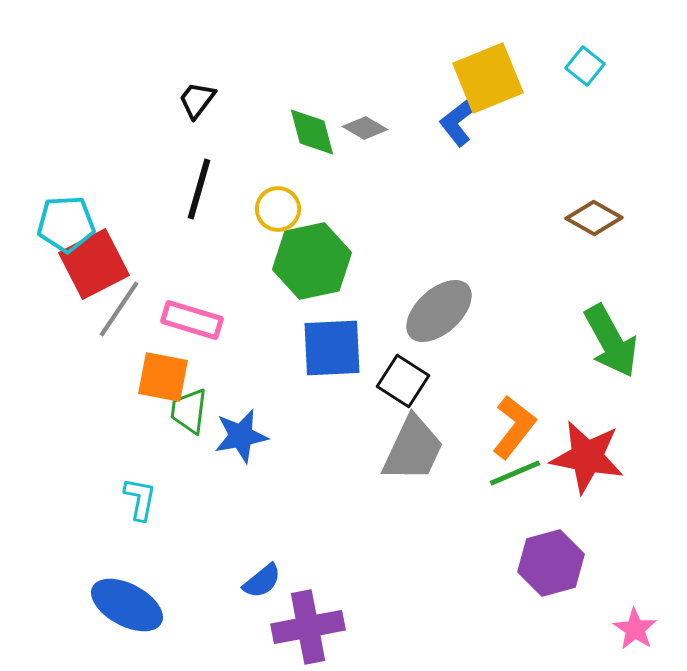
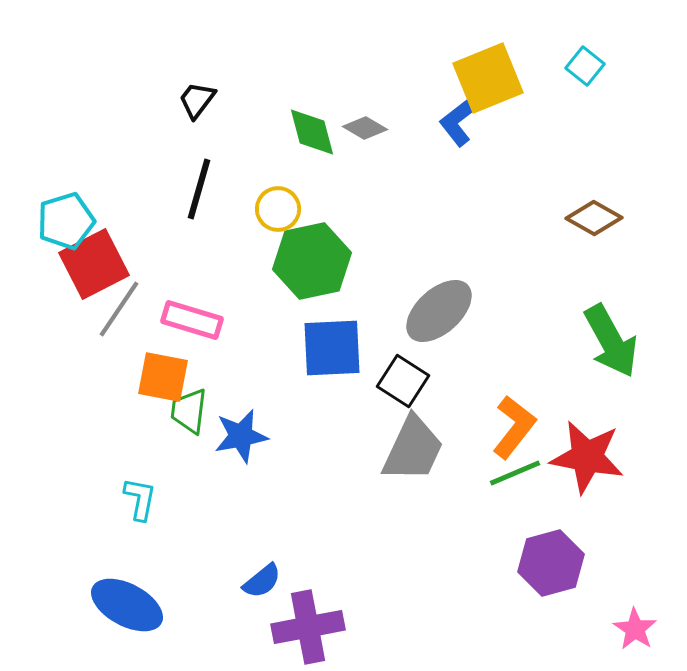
cyan pentagon: moved 3 px up; rotated 14 degrees counterclockwise
